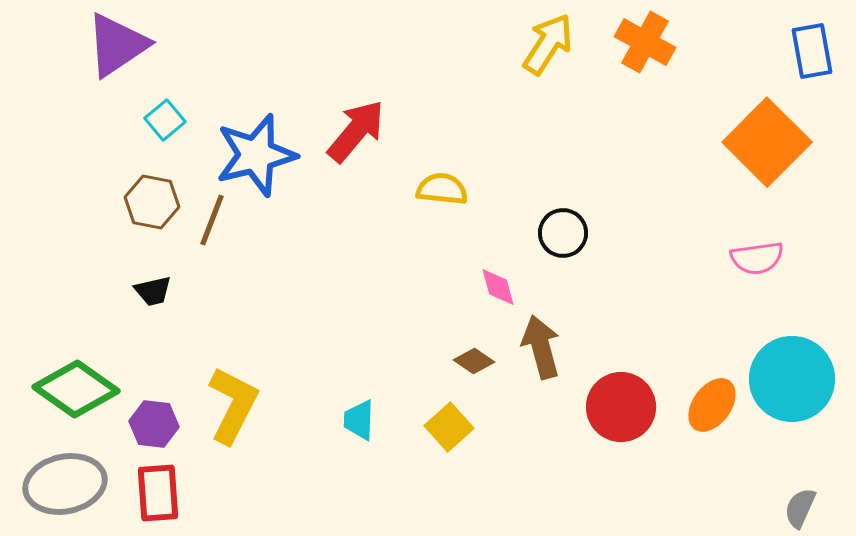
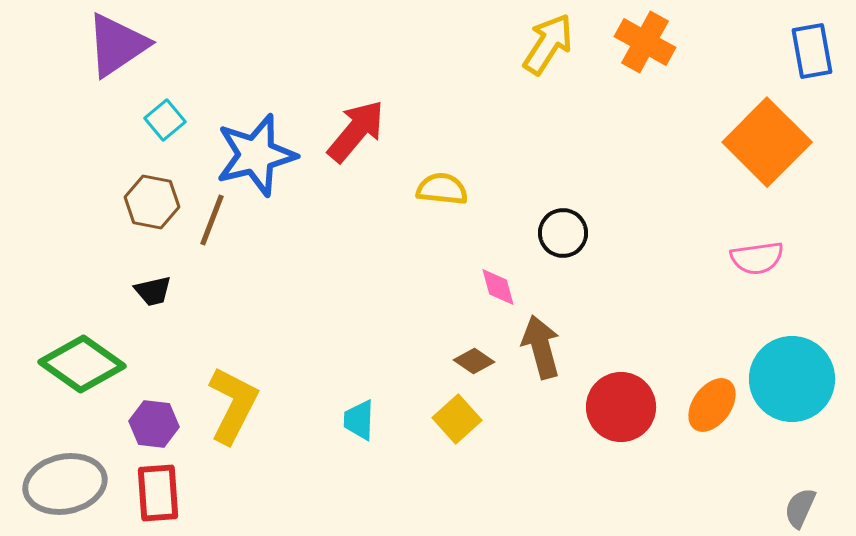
green diamond: moved 6 px right, 25 px up
yellow square: moved 8 px right, 8 px up
